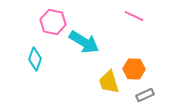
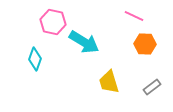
orange hexagon: moved 11 px right, 25 px up
gray rectangle: moved 7 px right, 8 px up; rotated 12 degrees counterclockwise
